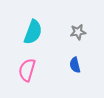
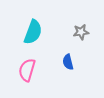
gray star: moved 3 px right
blue semicircle: moved 7 px left, 3 px up
